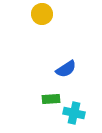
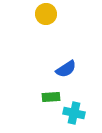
yellow circle: moved 4 px right
green rectangle: moved 2 px up
